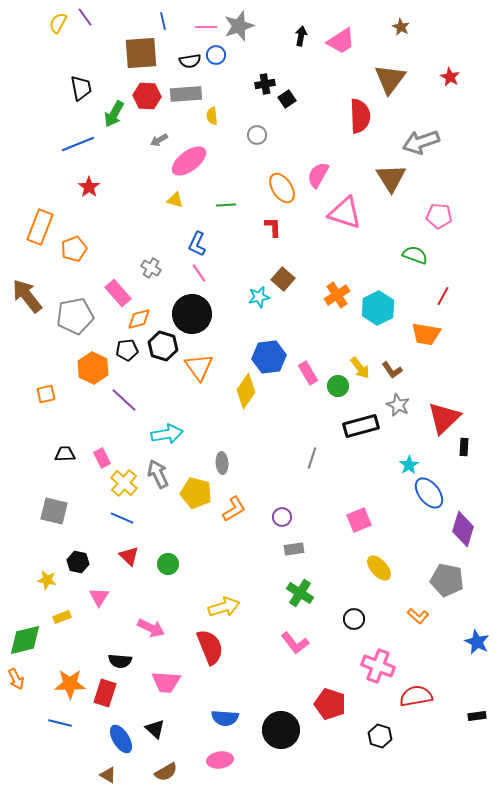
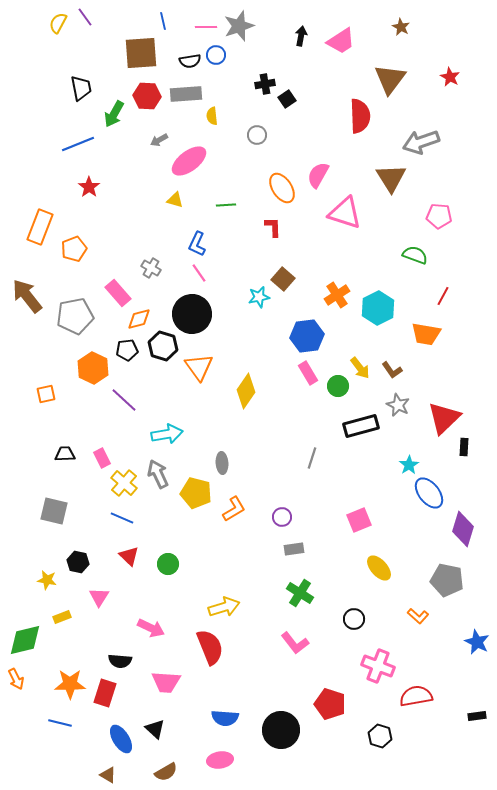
blue hexagon at (269, 357): moved 38 px right, 21 px up
